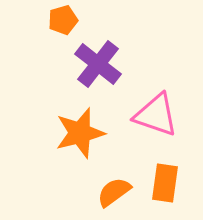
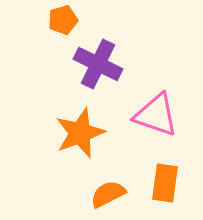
purple cross: rotated 12 degrees counterclockwise
orange star: rotated 6 degrees counterclockwise
orange semicircle: moved 6 px left, 2 px down; rotated 9 degrees clockwise
